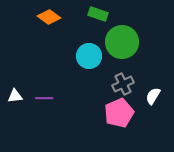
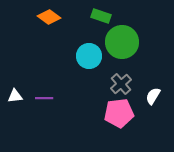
green rectangle: moved 3 px right, 2 px down
gray cross: moved 2 px left; rotated 15 degrees counterclockwise
pink pentagon: rotated 16 degrees clockwise
